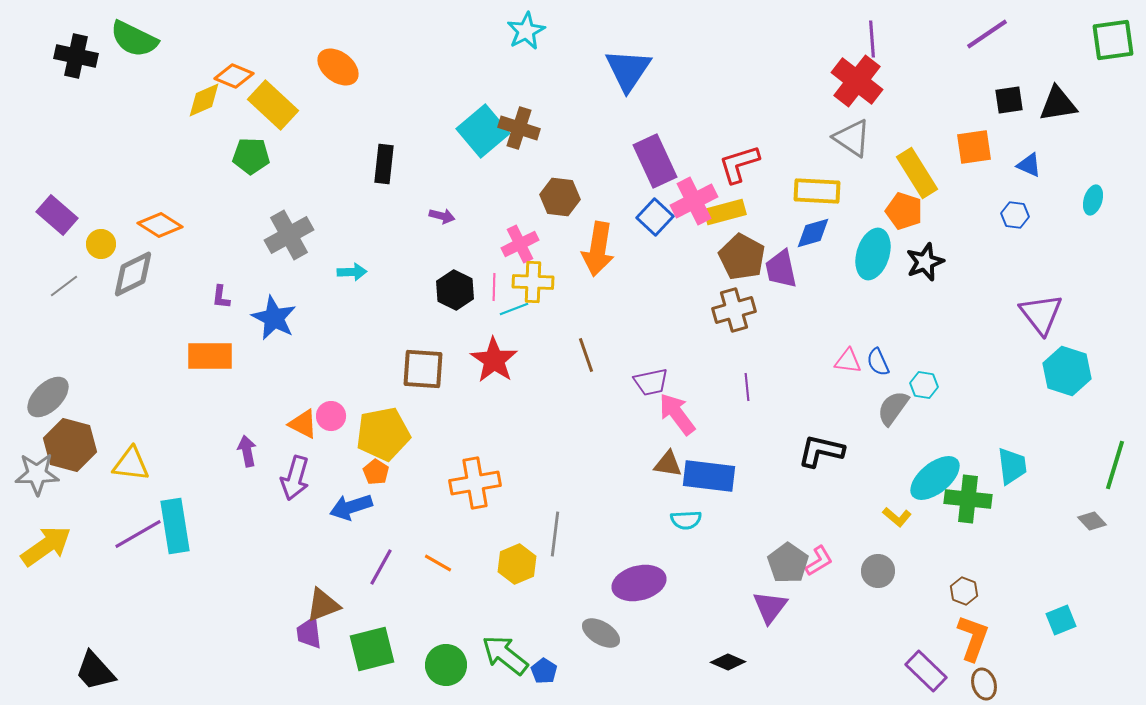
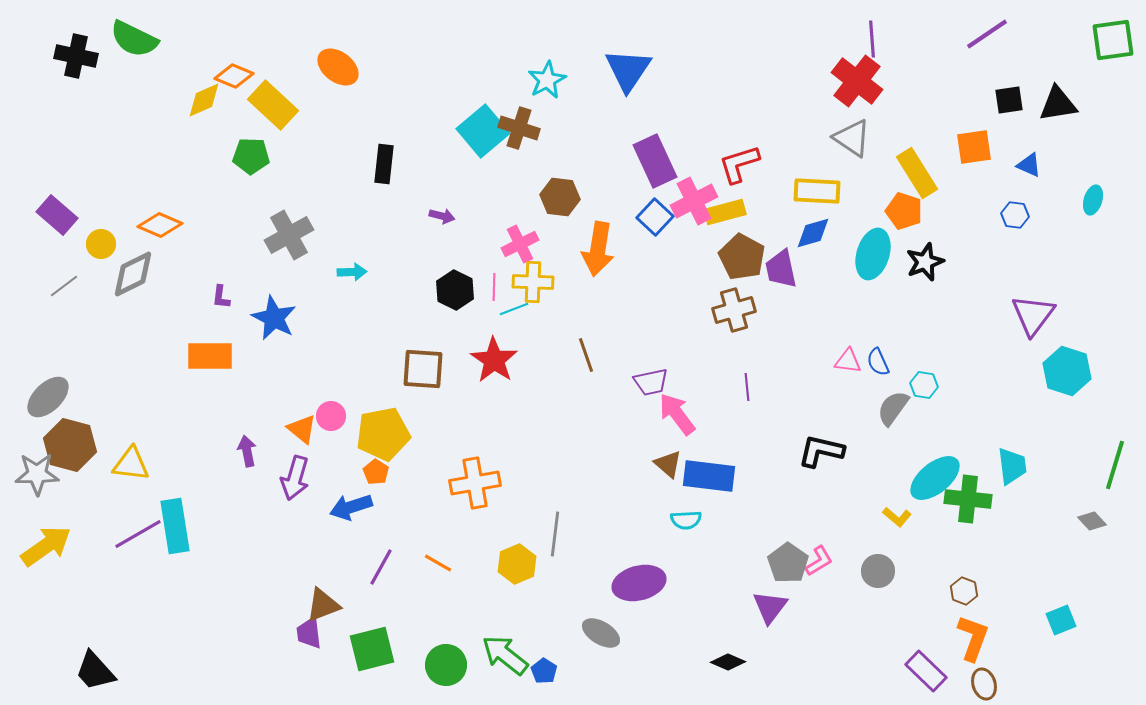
cyan star at (526, 31): moved 21 px right, 49 px down
orange diamond at (160, 225): rotated 9 degrees counterclockwise
purple triangle at (1041, 314): moved 8 px left, 1 px down; rotated 15 degrees clockwise
orange triangle at (303, 424): moved 1 px left, 5 px down; rotated 12 degrees clockwise
brown triangle at (668, 464): rotated 32 degrees clockwise
